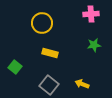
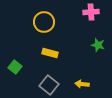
pink cross: moved 2 px up
yellow circle: moved 2 px right, 1 px up
green star: moved 4 px right; rotated 24 degrees clockwise
yellow arrow: rotated 16 degrees counterclockwise
